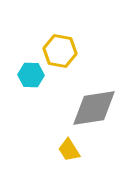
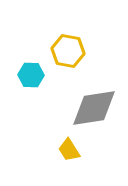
yellow hexagon: moved 8 px right
